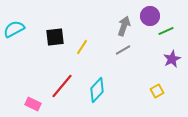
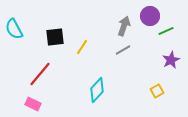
cyan semicircle: rotated 90 degrees counterclockwise
purple star: moved 1 px left, 1 px down
red line: moved 22 px left, 12 px up
